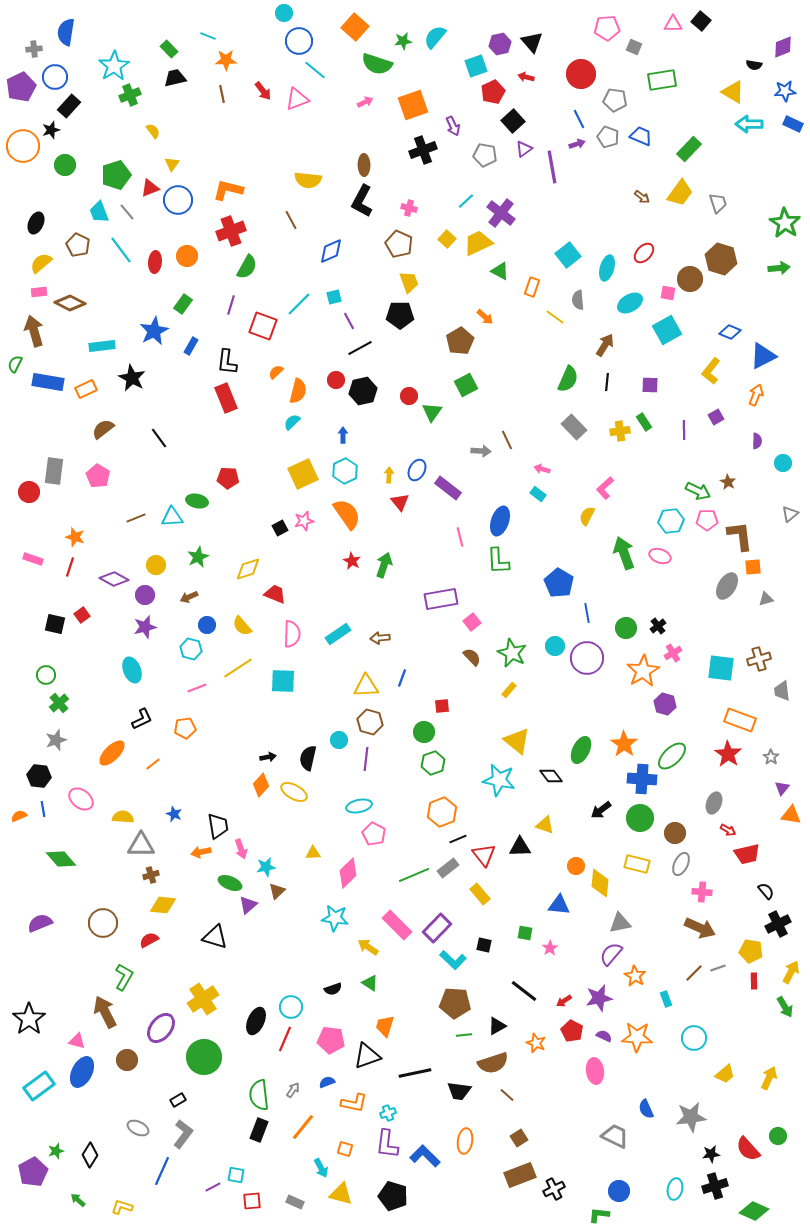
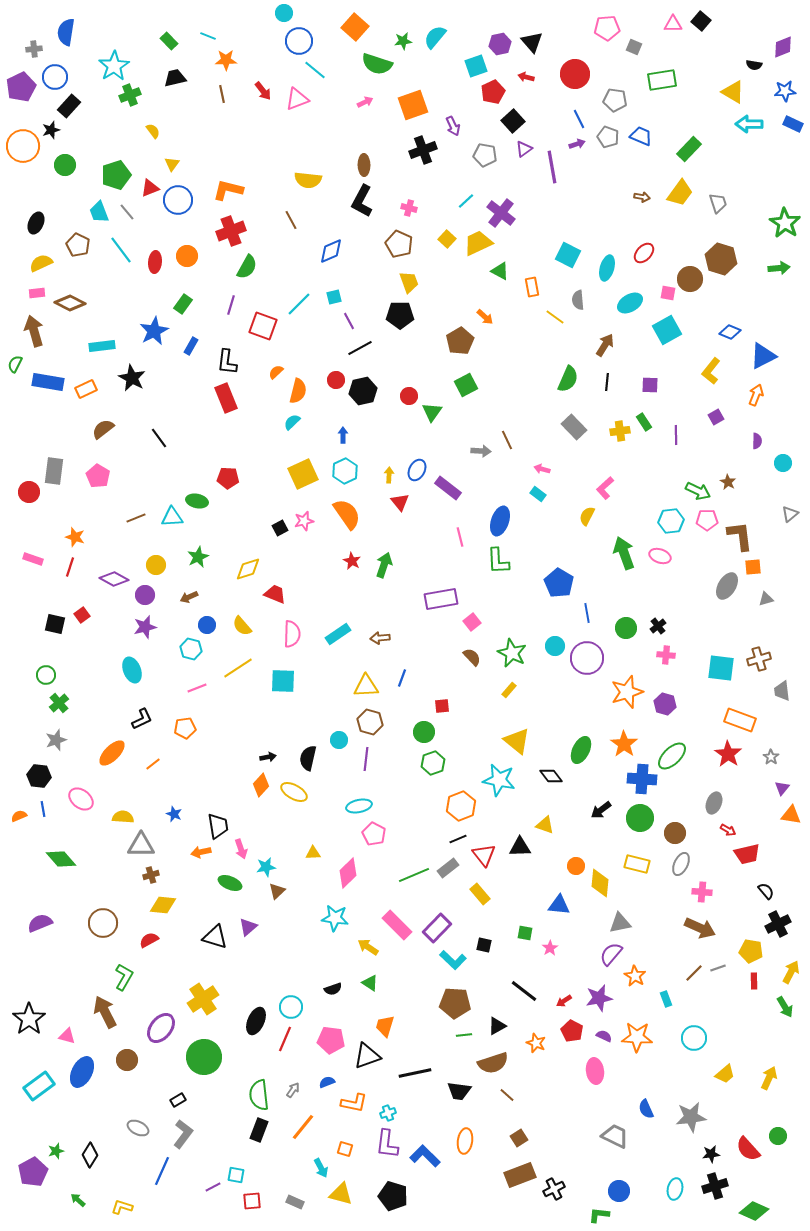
green rectangle at (169, 49): moved 8 px up
red circle at (581, 74): moved 6 px left
brown arrow at (642, 197): rotated 28 degrees counterclockwise
cyan square at (568, 255): rotated 25 degrees counterclockwise
yellow semicircle at (41, 263): rotated 15 degrees clockwise
orange rectangle at (532, 287): rotated 30 degrees counterclockwise
pink rectangle at (39, 292): moved 2 px left, 1 px down
purple line at (684, 430): moved 8 px left, 5 px down
pink cross at (673, 653): moved 7 px left, 2 px down; rotated 36 degrees clockwise
orange star at (643, 671): moved 16 px left, 21 px down; rotated 12 degrees clockwise
orange hexagon at (442, 812): moved 19 px right, 6 px up
purple triangle at (248, 905): moved 22 px down
pink triangle at (77, 1041): moved 10 px left, 5 px up
